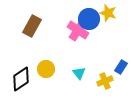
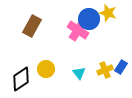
yellow cross: moved 11 px up
